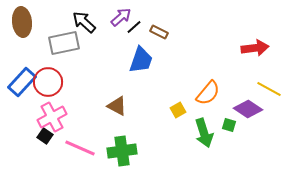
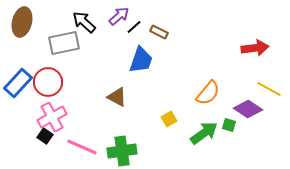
purple arrow: moved 2 px left, 1 px up
brown ellipse: rotated 20 degrees clockwise
blue rectangle: moved 4 px left, 1 px down
brown triangle: moved 9 px up
yellow square: moved 9 px left, 9 px down
green arrow: rotated 108 degrees counterclockwise
pink line: moved 2 px right, 1 px up
